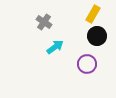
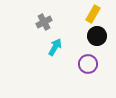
gray cross: rotated 28 degrees clockwise
cyan arrow: rotated 24 degrees counterclockwise
purple circle: moved 1 px right
